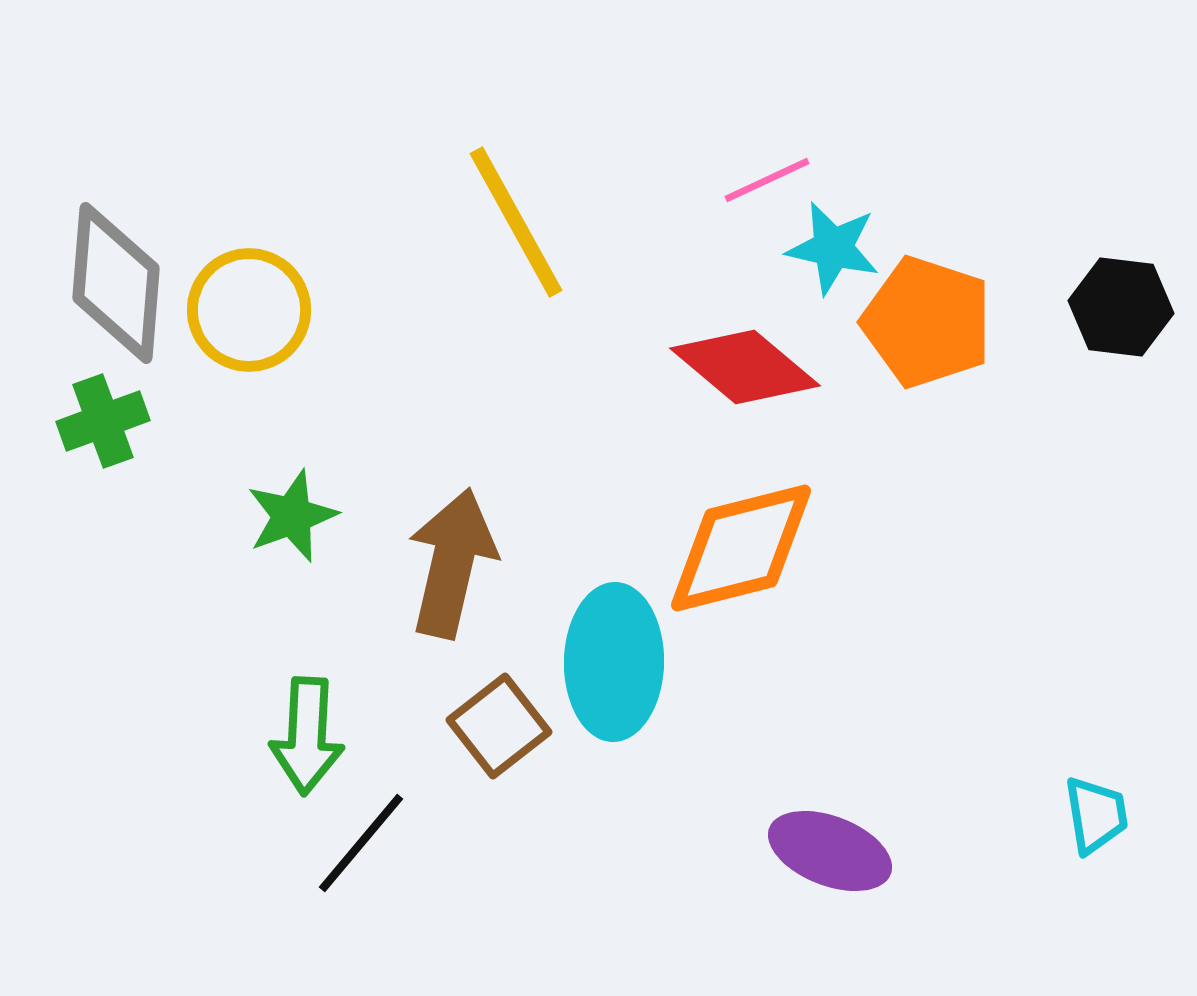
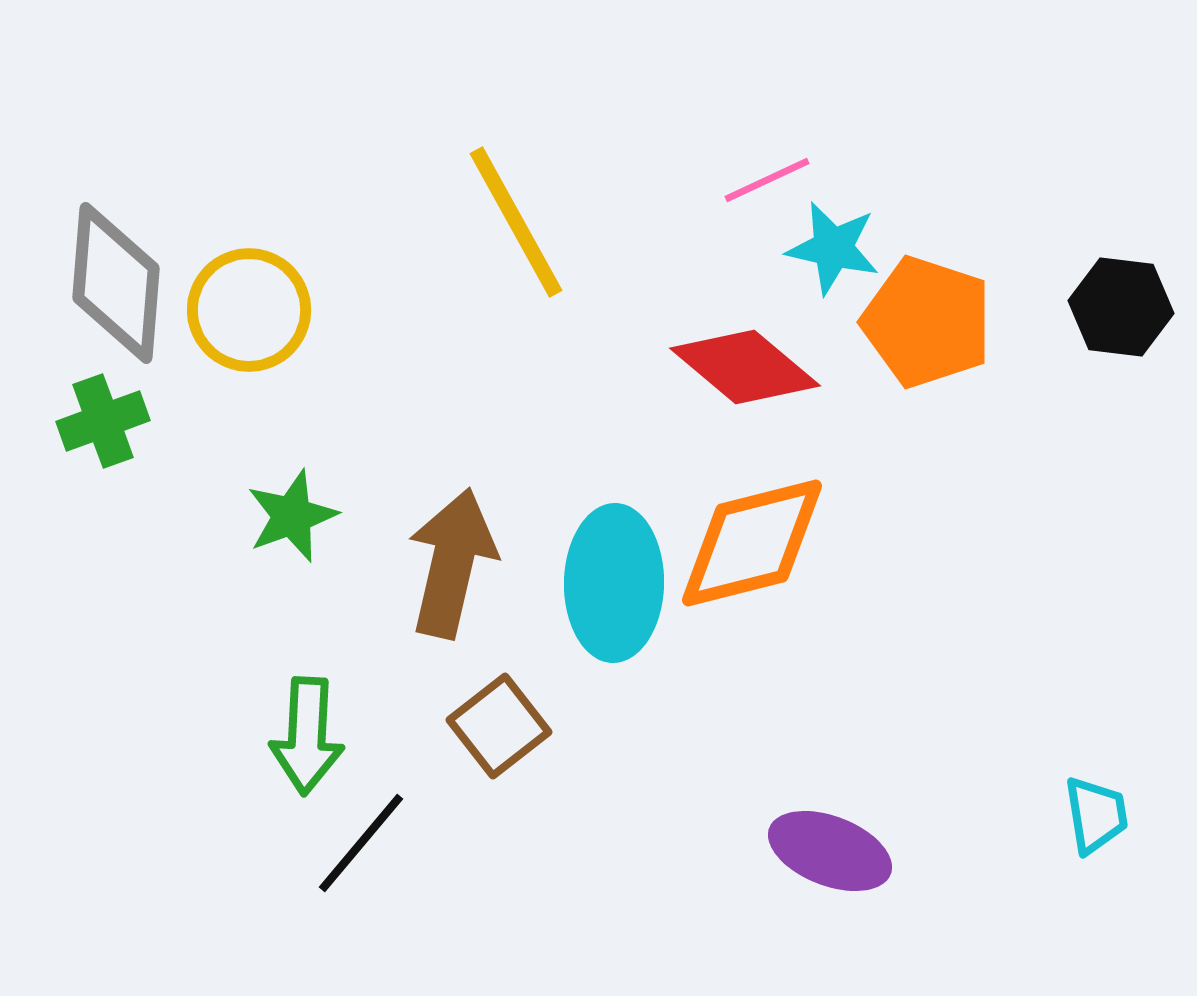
orange diamond: moved 11 px right, 5 px up
cyan ellipse: moved 79 px up
